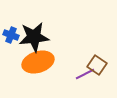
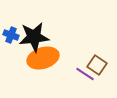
orange ellipse: moved 5 px right, 4 px up
purple line: rotated 60 degrees clockwise
